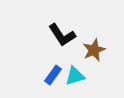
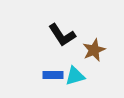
blue rectangle: rotated 54 degrees clockwise
